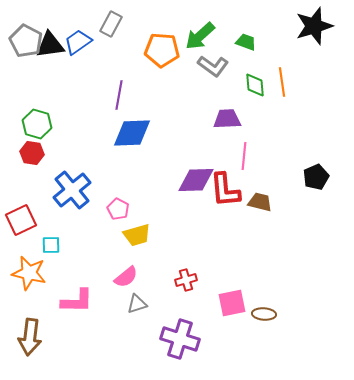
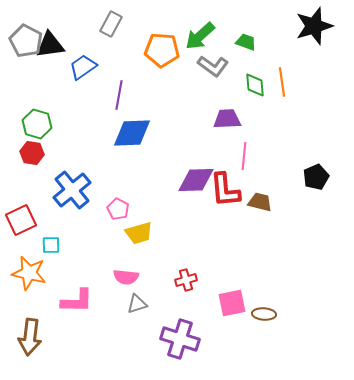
blue trapezoid: moved 5 px right, 25 px down
yellow trapezoid: moved 2 px right, 2 px up
pink semicircle: rotated 45 degrees clockwise
